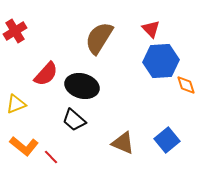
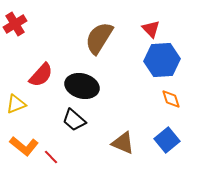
red cross: moved 7 px up
blue hexagon: moved 1 px right, 1 px up
red semicircle: moved 5 px left, 1 px down
orange diamond: moved 15 px left, 14 px down
